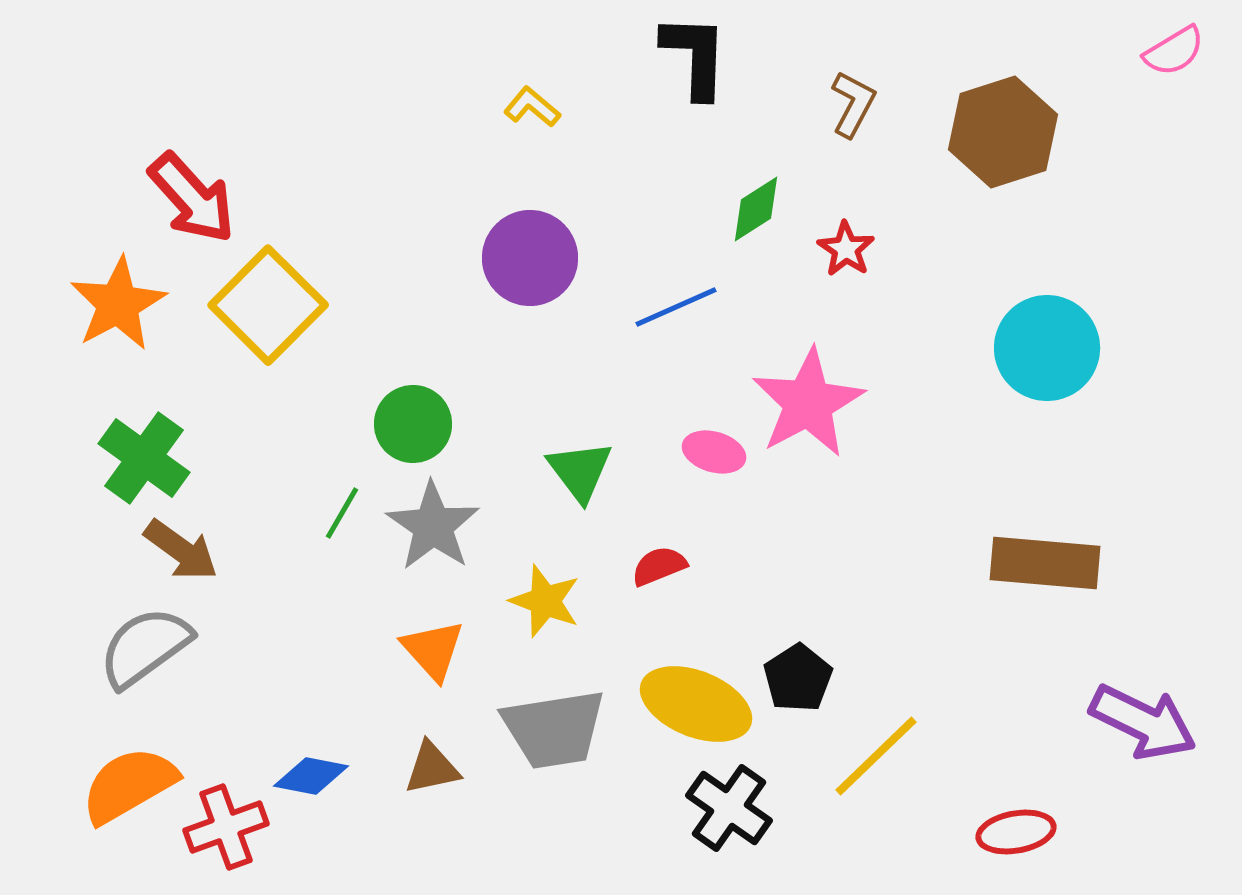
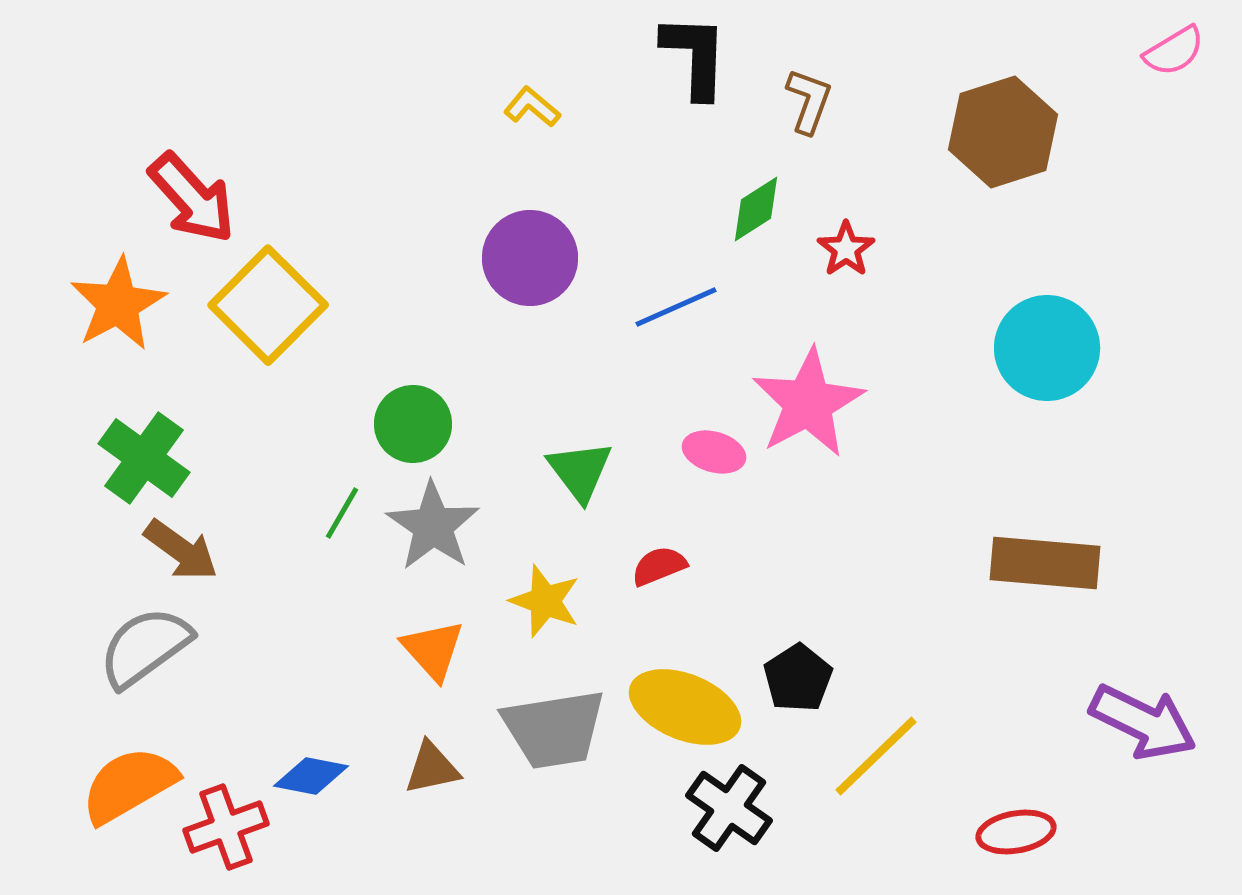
brown L-shape: moved 44 px left, 3 px up; rotated 8 degrees counterclockwise
red star: rotated 4 degrees clockwise
yellow ellipse: moved 11 px left, 3 px down
